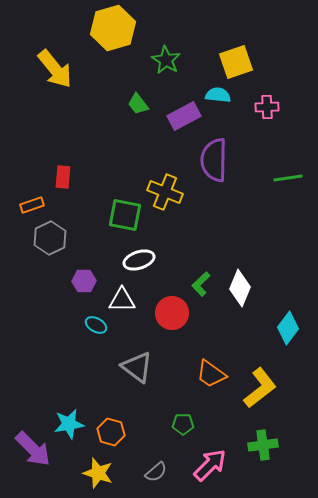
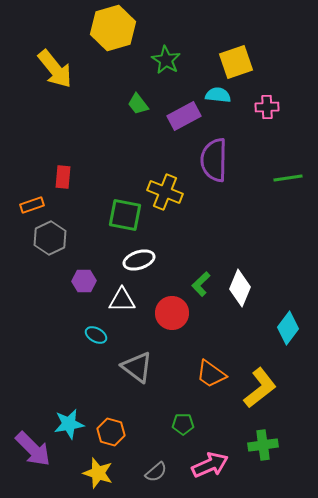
cyan ellipse: moved 10 px down
pink arrow: rotated 21 degrees clockwise
